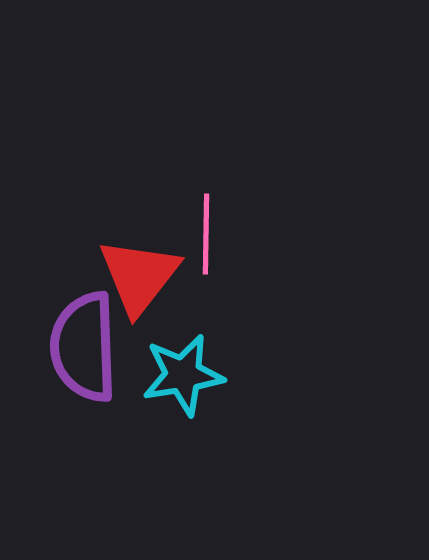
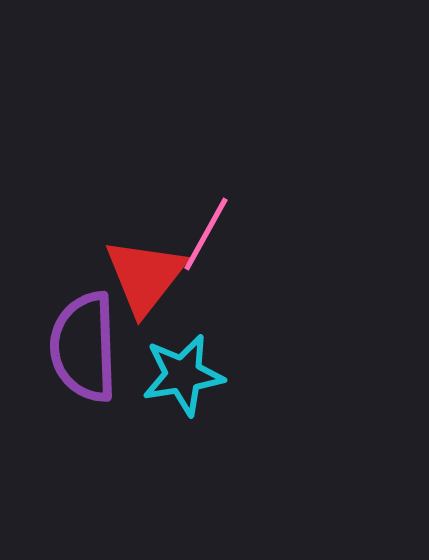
pink line: rotated 28 degrees clockwise
red triangle: moved 6 px right
